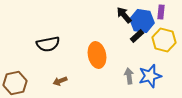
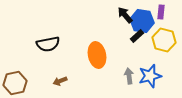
black arrow: moved 1 px right
